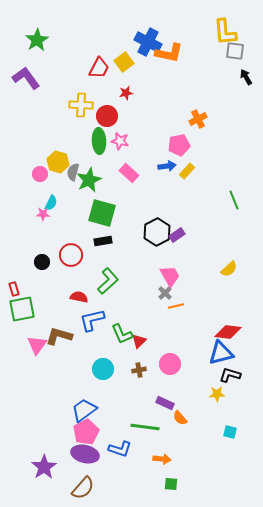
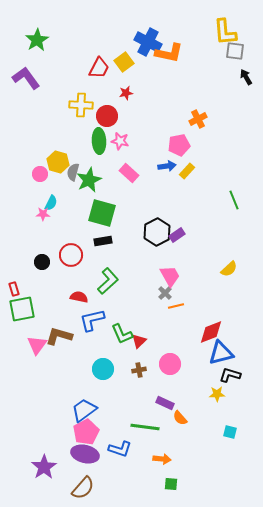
red diamond at (228, 332): moved 17 px left; rotated 28 degrees counterclockwise
